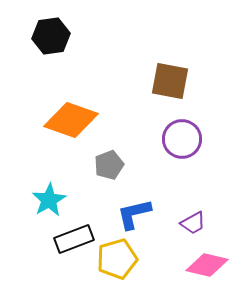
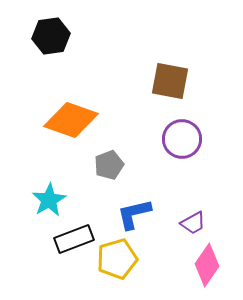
pink diamond: rotated 69 degrees counterclockwise
